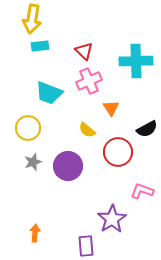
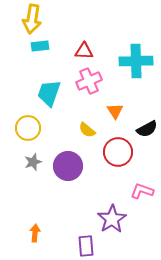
red triangle: rotated 42 degrees counterclockwise
cyan trapezoid: rotated 88 degrees clockwise
orange triangle: moved 4 px right, 3 px down
